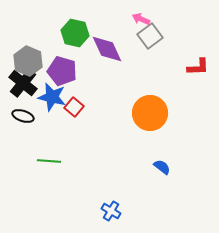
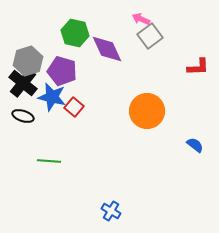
gray hexagon: rotated 20 degrees clockwise
orange circle: moved 3 px left, 2 px up
blue semicircle: moved 33 px right, 22 px up
